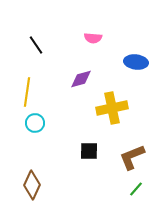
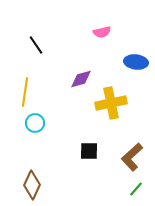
pink semicircle: moved 9 px right, 6 px up; rotated 18 degrees counterclockwise
yellow line: moved 2 px left
yellow cross: moved 1 px left, 5 px up
brown L-shape: rotated 20 degrees counterclockwise
